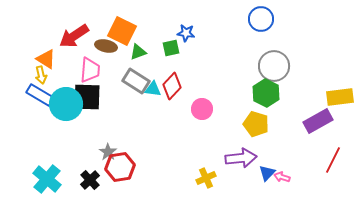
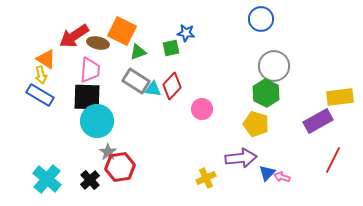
brown ellipse: moved 8 px left, 3 px up
cyan circle: moved 31 px right, 17 px down
